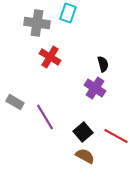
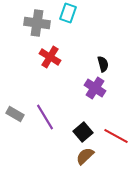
gray rectangle: moved 12 px down
brown semicircle: rotated 72 degrees counterclockwise
